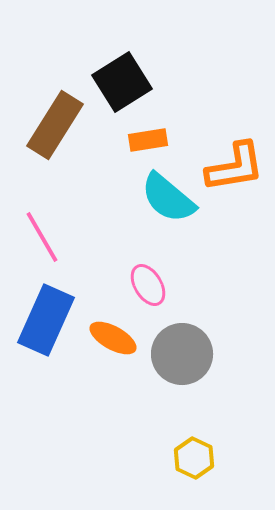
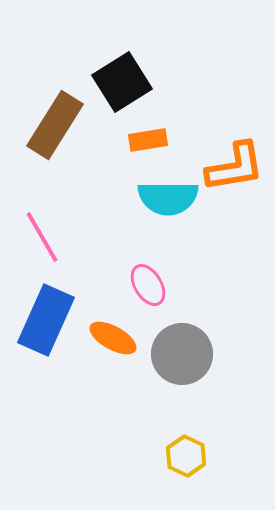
cyan semicircle: rotated 40 degrees counterclockwise
yellow hexagon: moved 8 px left, 2 px up
